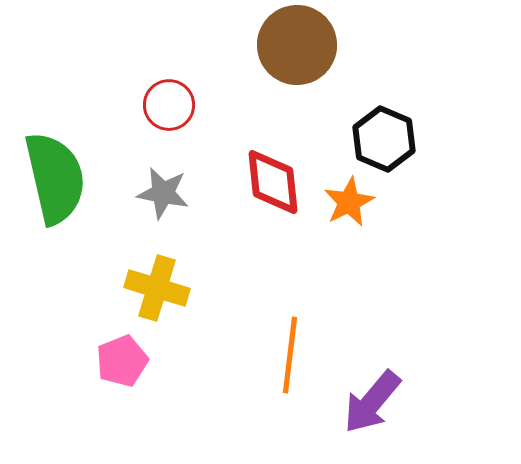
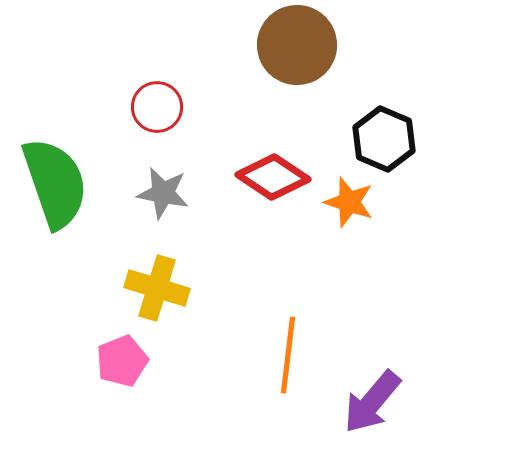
red circle: moved 12 px left, 2 px down
green semicircle: moved 5 px down; rotated 6 degrees counterclockwise
red diamond: moved 5 px up; rotated 50 degrees counterclockwise
orange star: rotated 27 degrees counterclockwise
orange line: moved 2 px left
